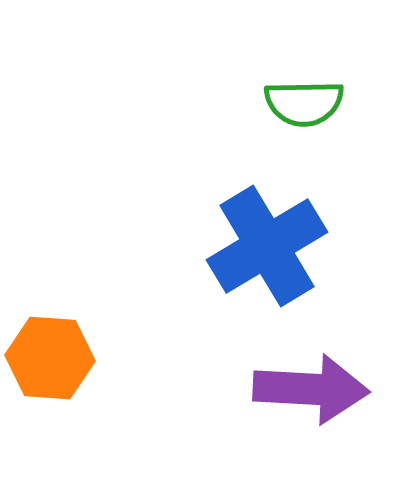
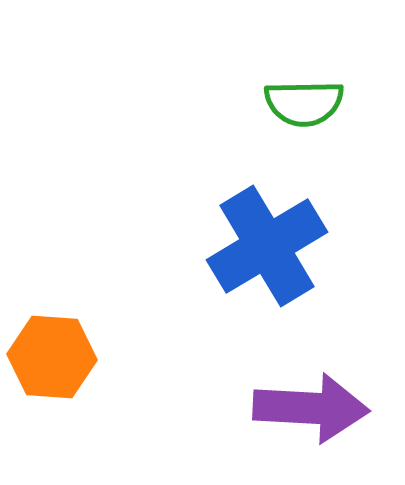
orange hexagon: moved 2 px right, 1 px up
purple arrow: moved 19 px down
